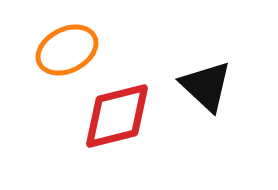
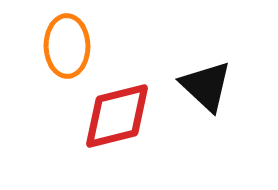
orange ellipse: moved 4 px up; rotated 64 degrees counterclockwise
